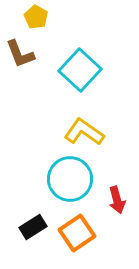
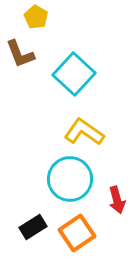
cyan square: moved 6 px left, 4 px down
